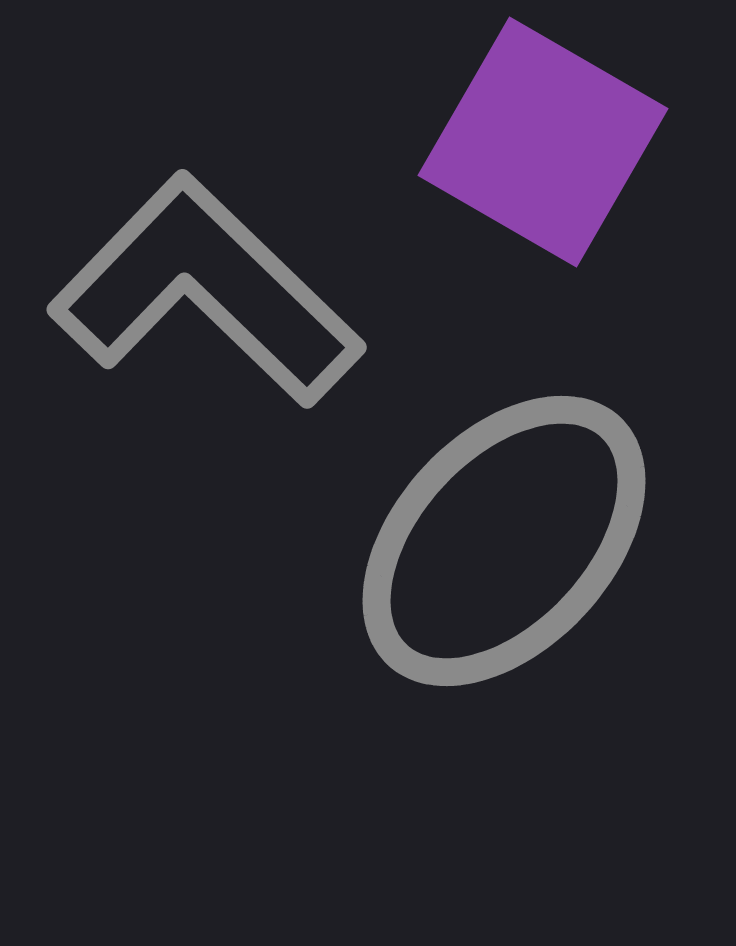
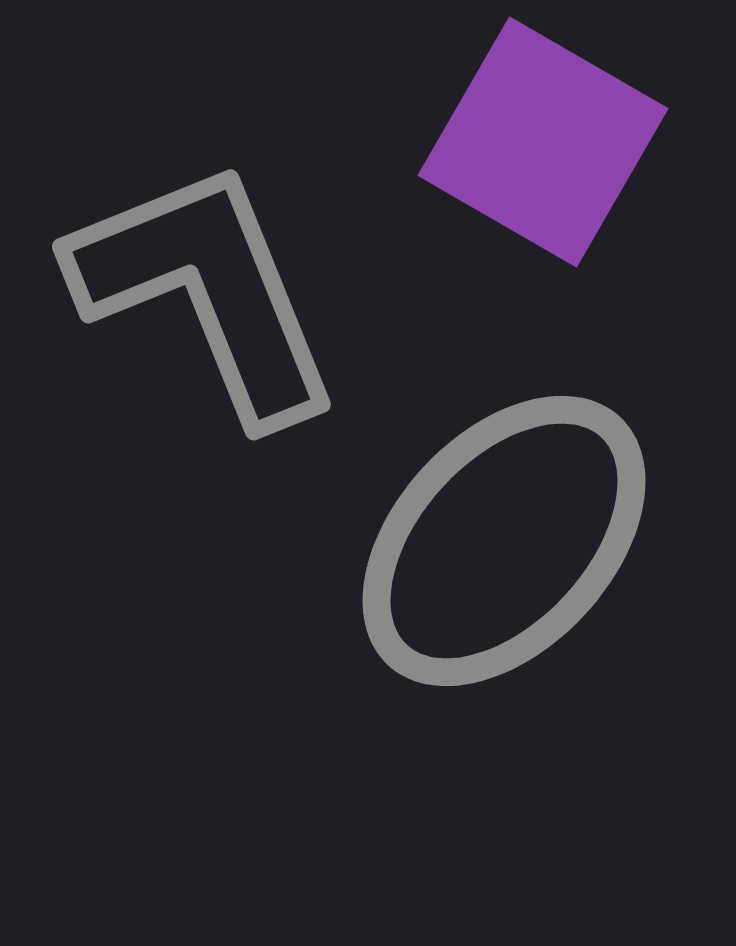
gray L-shape: rotated 24 degrees clockwise
